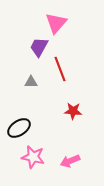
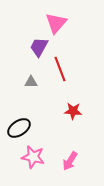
pink arrow: rotated 36 degrees counterclockwise
